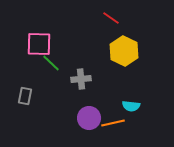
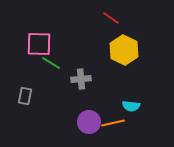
yellow hexagon: moved 1 px up
green line: rotated 12 degrees counterclockwise
purple circle: moved 4 px down
